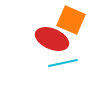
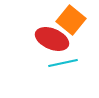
orange square: rotated 16 degrees clockwise
